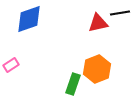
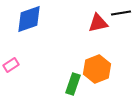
black line: moved 1 px right
